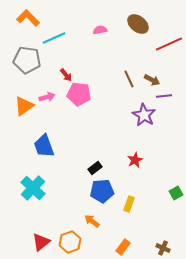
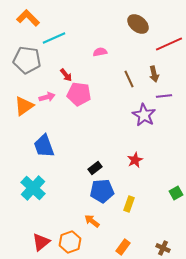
pink semicircle: moved 22 px down
brown arrow: moved 2 px right, 6 px up; rotated 49 degrees clockwise
